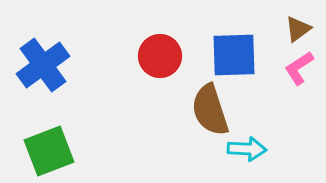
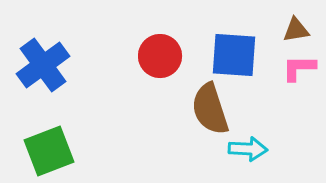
brown triangle: moved 2 px left, 1 px down; rotated 28 degrees clockwise
blue square: rotated 6 degrees clockwise
pink L-shape: rotated 33 degrees clockwise
brown semicircle: moved 1 px up
cyan arrow: moved 1 px right
